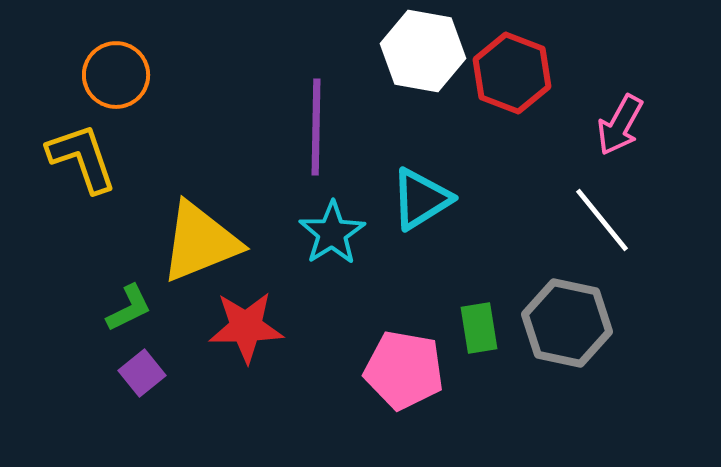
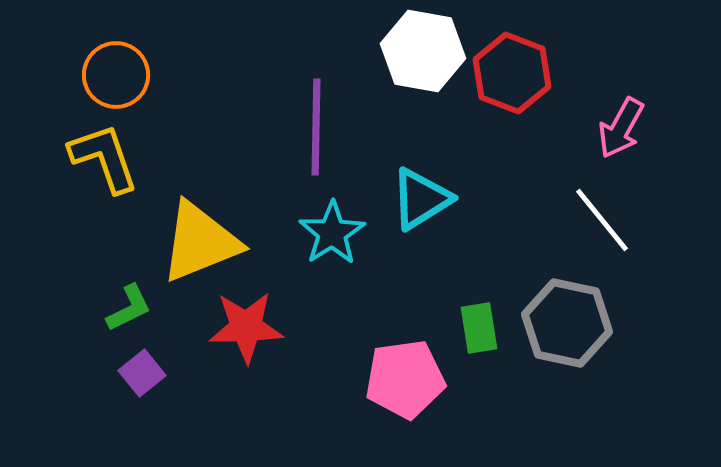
pink arrow: moved 1 px right, 3 px down
yellow L-shape: moved 22 px right
pink pentagon: moved 1 px right, 9 px down; rotated 18 degrees counterclockwise
